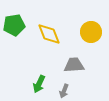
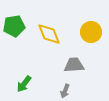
green pentagon: moved 1 px down
green arrow: moved 15 px left; rotated 12 degrees clockwise
gray arrow: moved 1 px right
